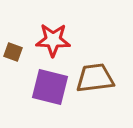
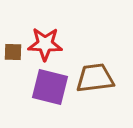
red star: moved 8 px left, 4 px down
brown square: rotated 18 degrees counterclockwise
